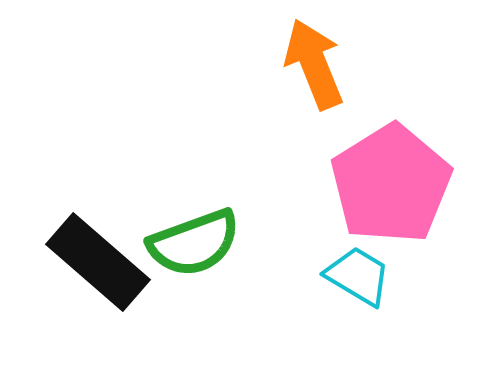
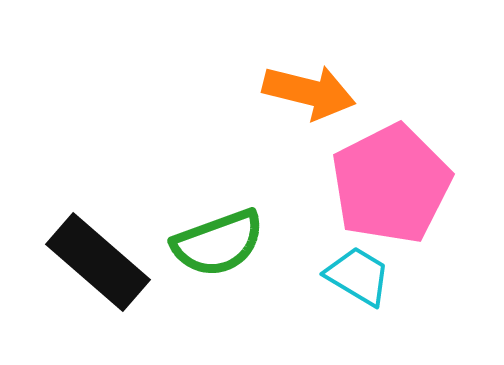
orange arrow: moved 5 px left, 28 px down; rotated 126 degrees clockwise
pink pentagon: rotated 5 degrees clockwise
green semicircle: moved 24 px right
